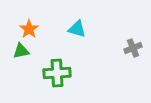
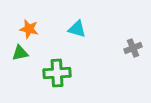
orange star: rotated 24 degrees counterclockwise
green triangle: moved 1 px left, 2 px down
